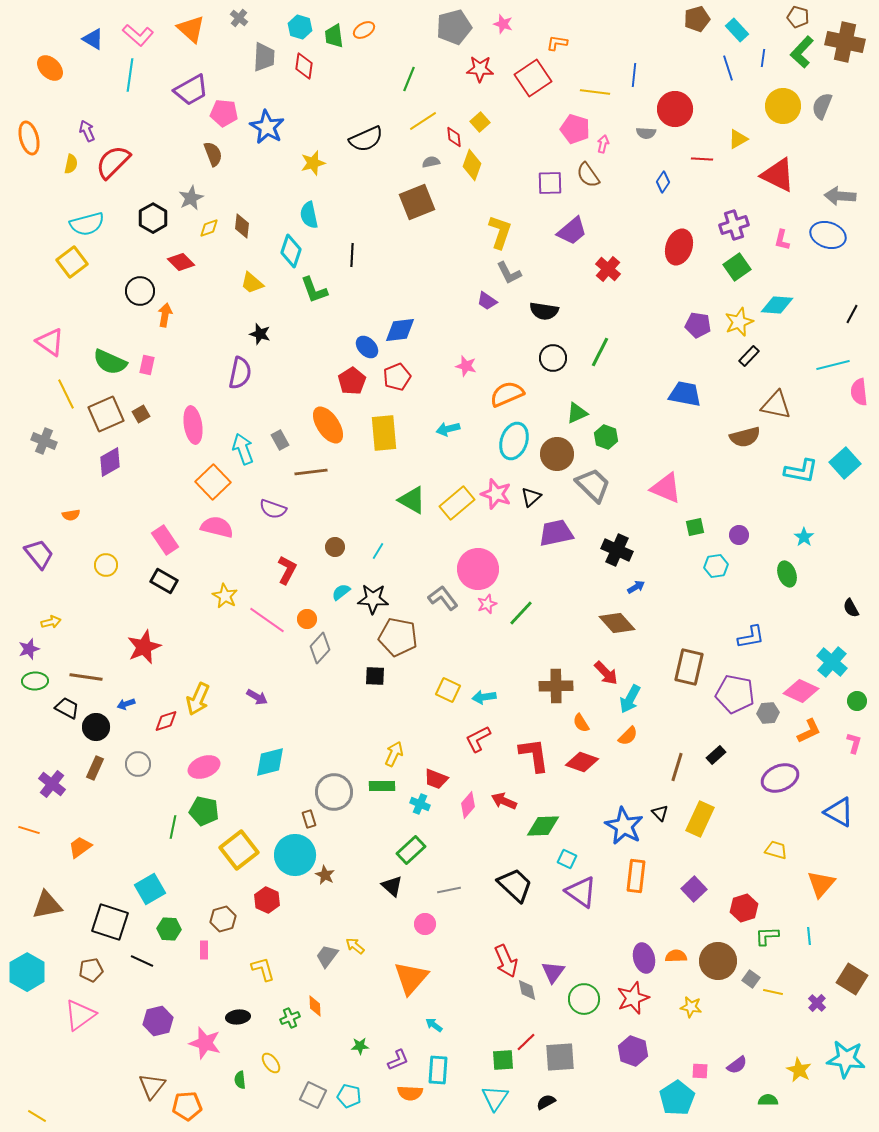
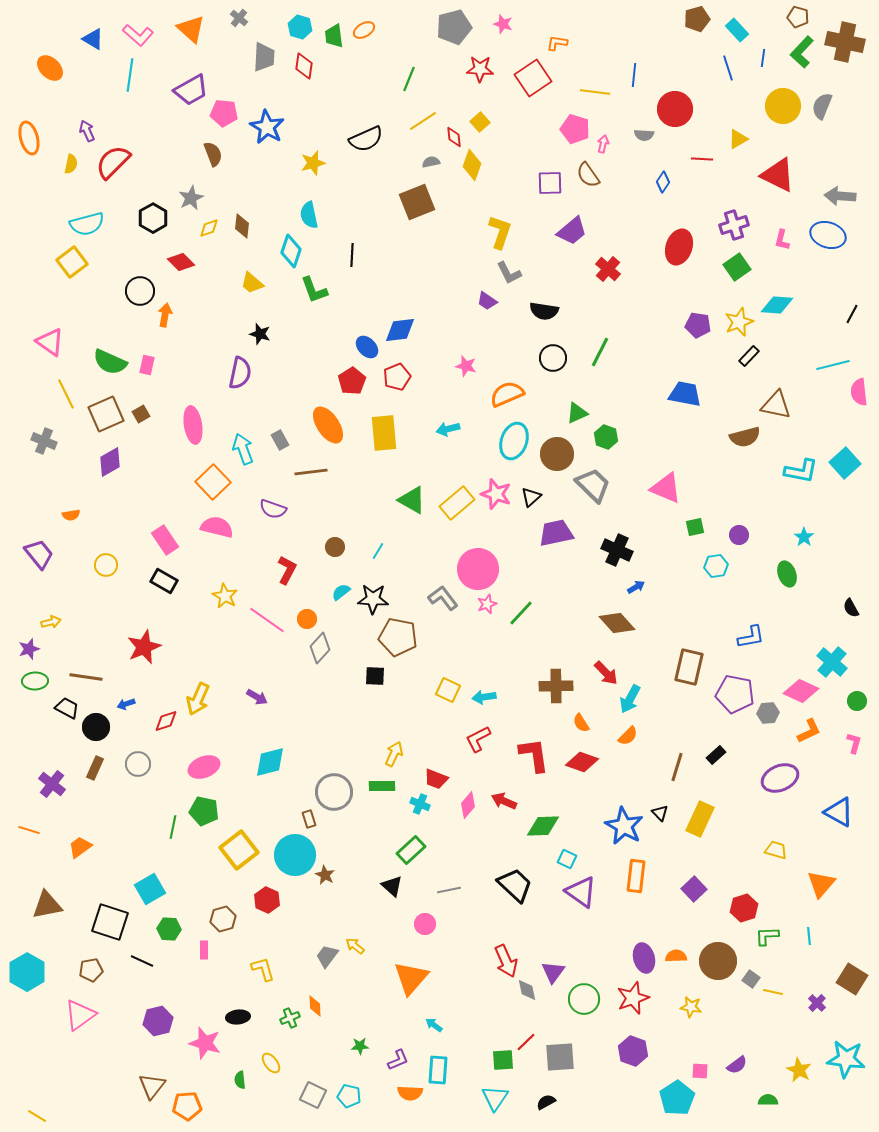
gray semicircle at (646, 133): moved 2 px left, 2 px down
